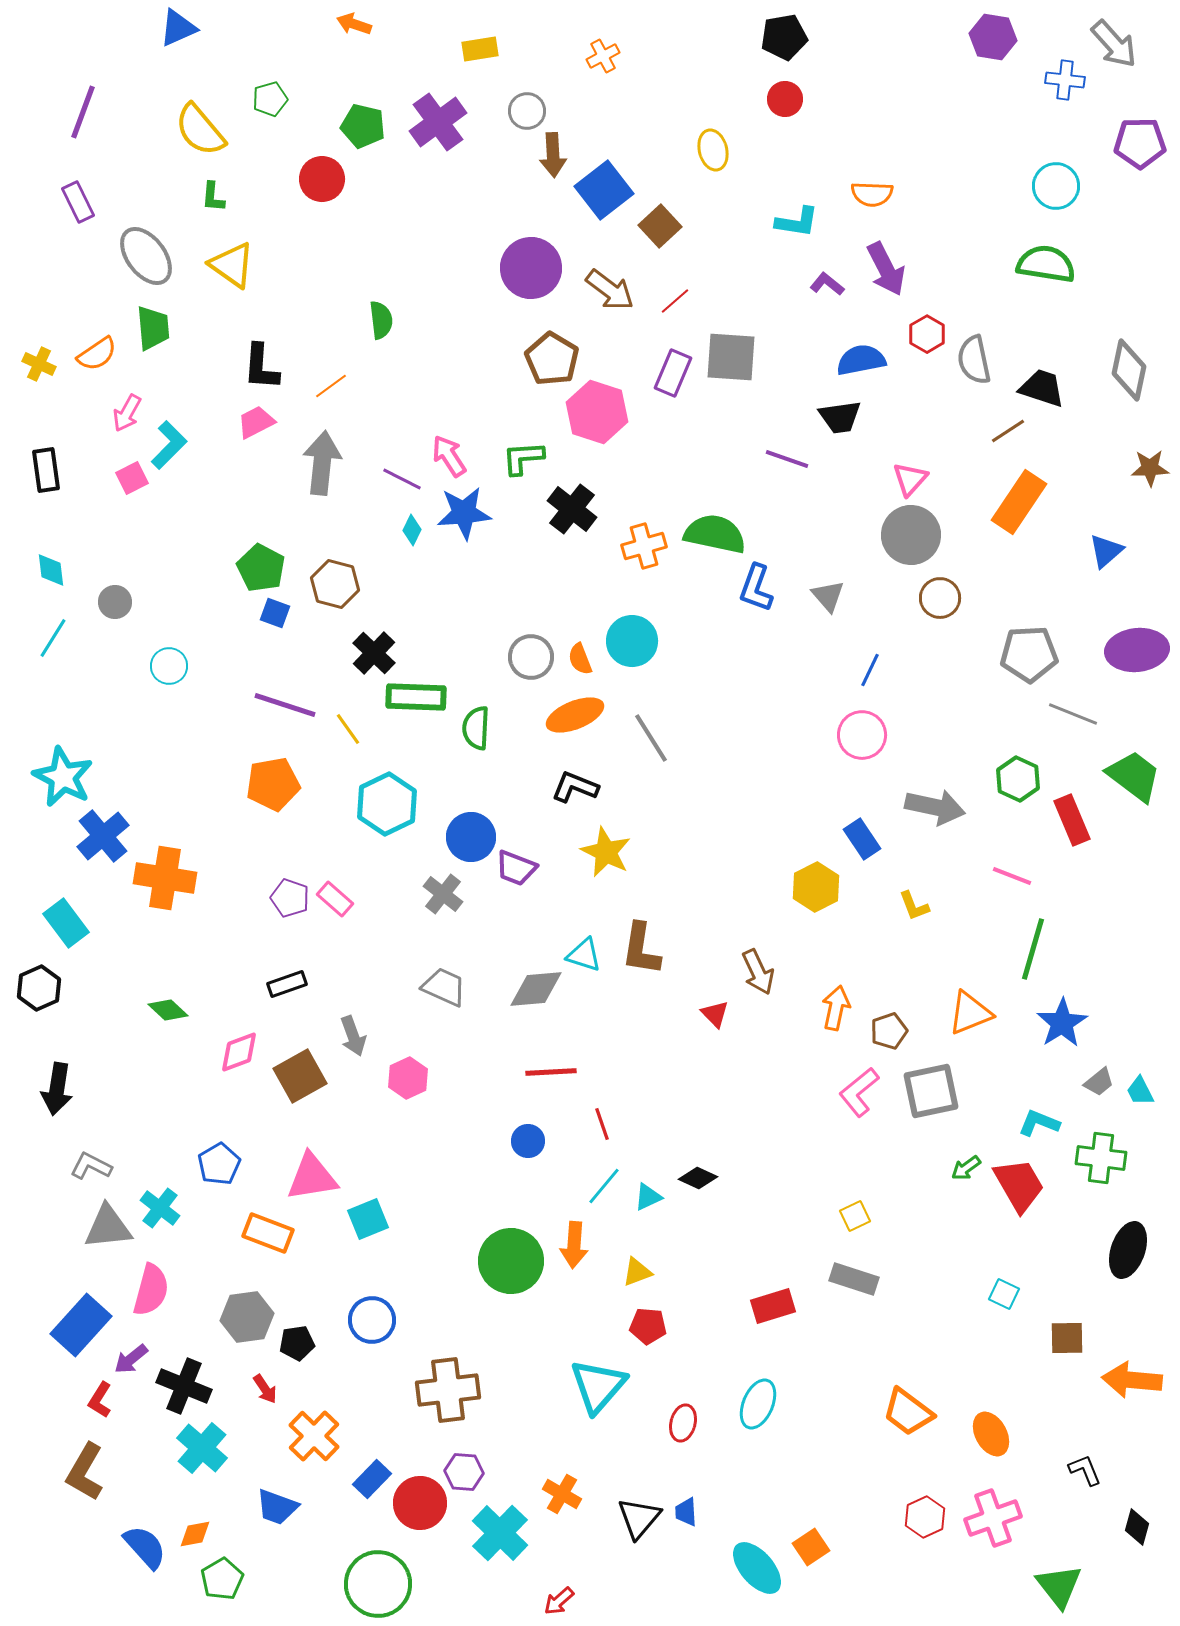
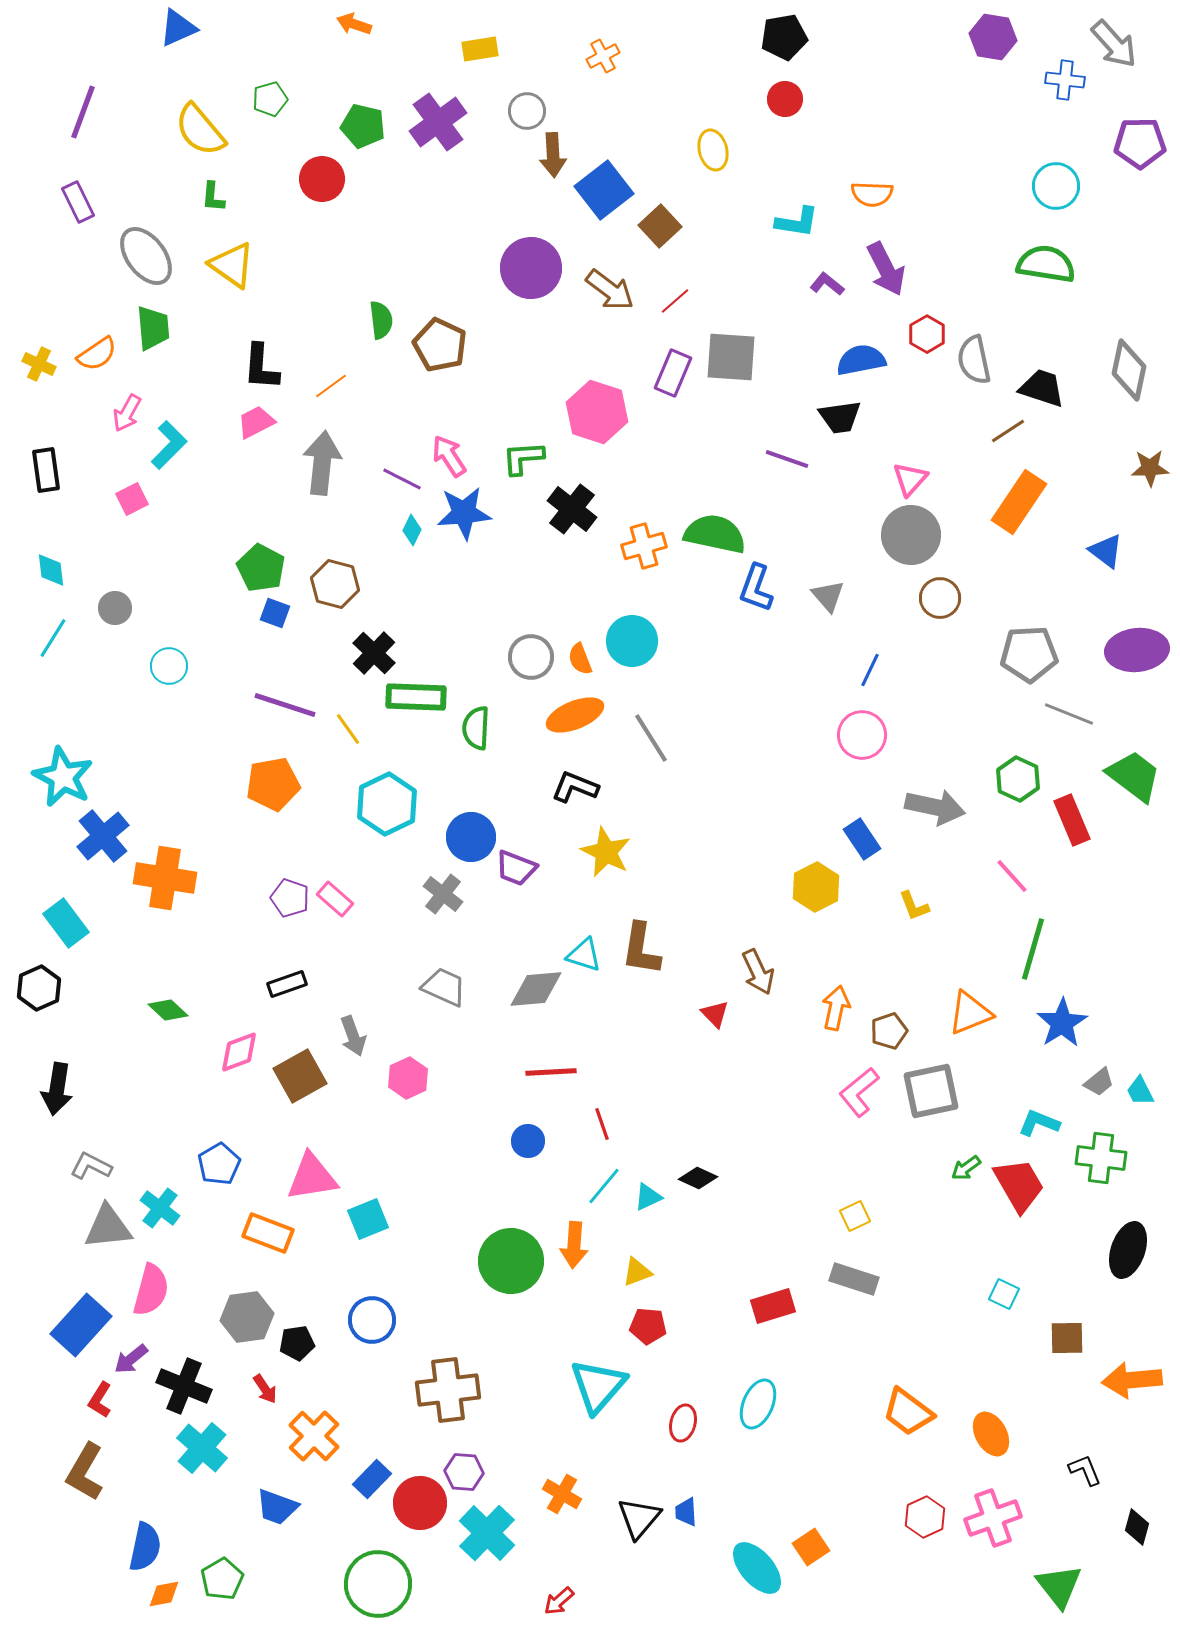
brown pentagon at (552, 359): moved 112 px left, 14 px up; rotated 6 degrees counterclockwise
pink square at (132, 478): moved 21 px down
blue triangle at (1106, 551): rotated 42 degrees counterclockwise
gray circle at (115, 602): moved 6 px down
gray line at (1073, 714): moved 4 px left
pink line at (1012, 876): rotated 27 degrees clockwise
orange arrow at (1132, 1380): rotated 10 degrees counterclockwise
cyan cross at (500, 1533): moved 13 px left
orange diamond at (195, 1534): moved 31 px left, 60 px down
blue semicircle at (145, 1547): rotated 54 degrees clockwise
